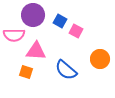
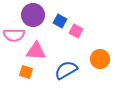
blue semicircle: rotated 110 degrees clockwise
